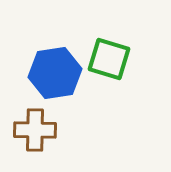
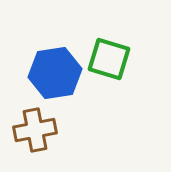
brown cross: rotated 12 degrees counterclockwise
